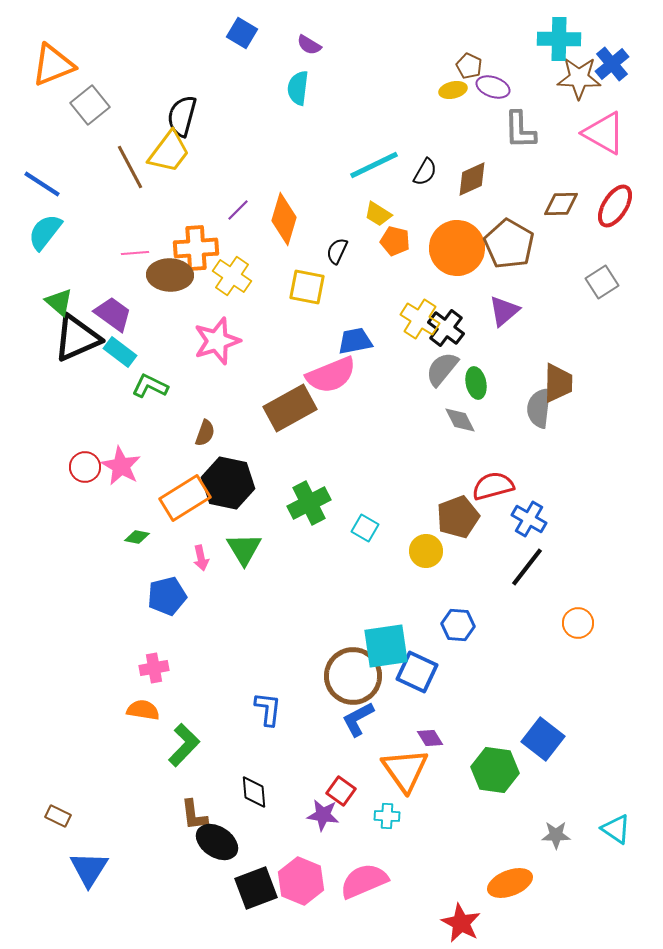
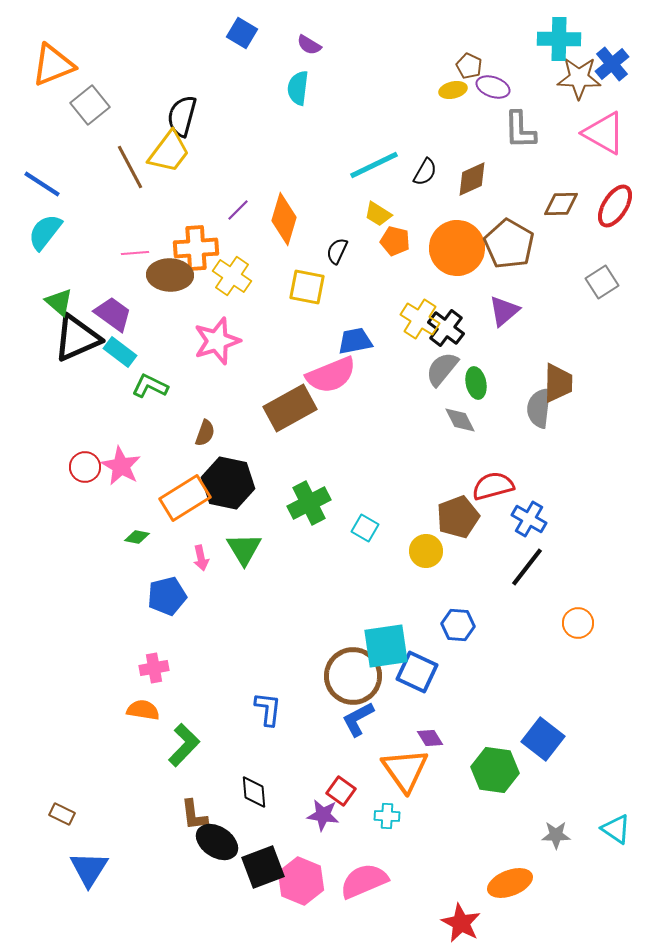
brown rectangle at (58, 816): moved 4 px right, 2 px up
black square at (256, 888): moved 7 px right, 21 px up
